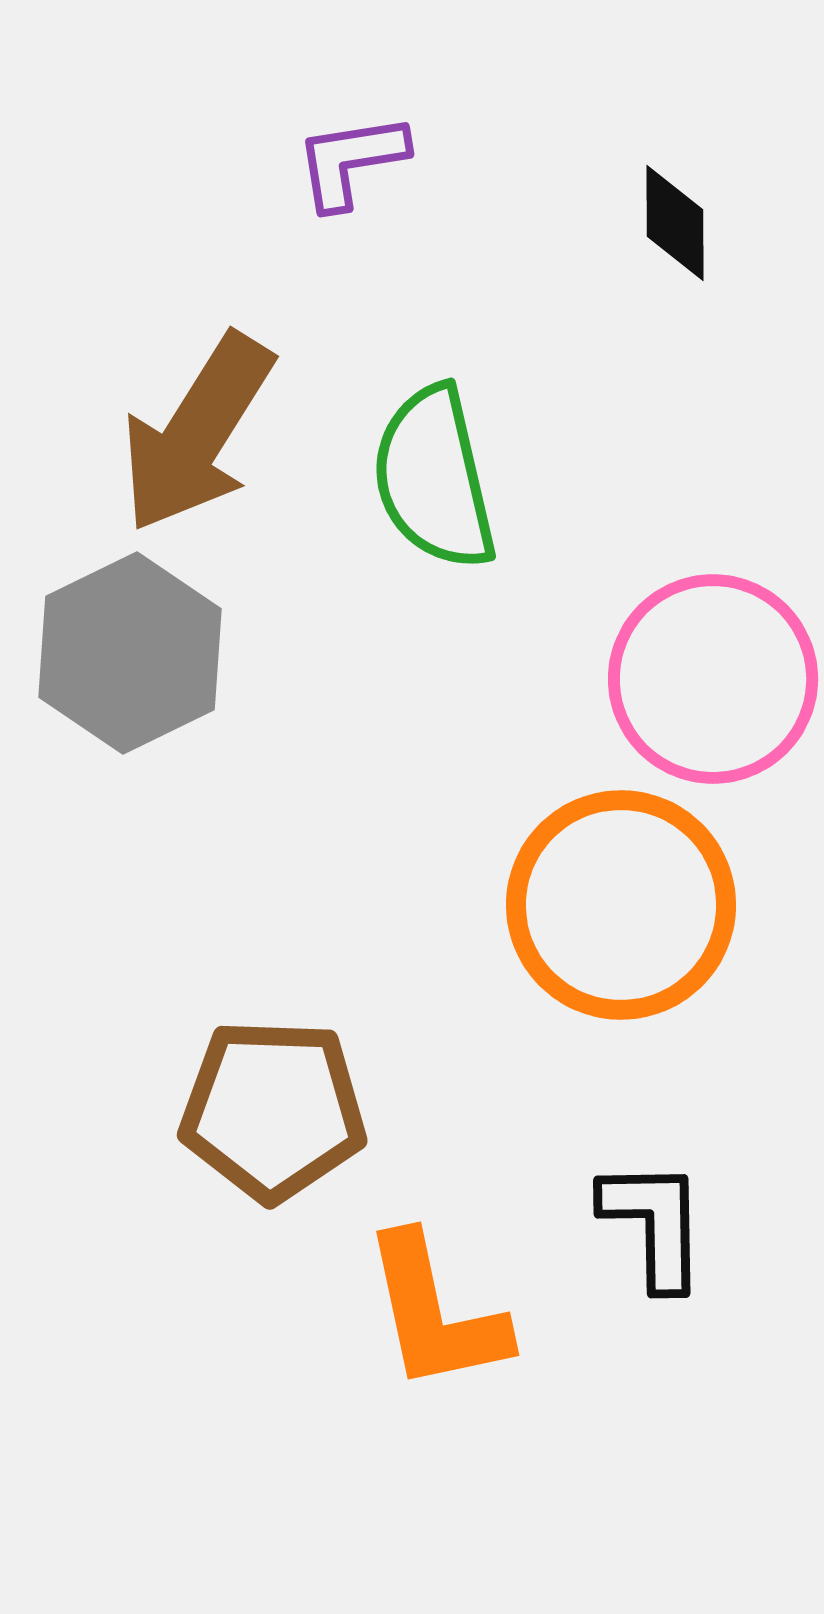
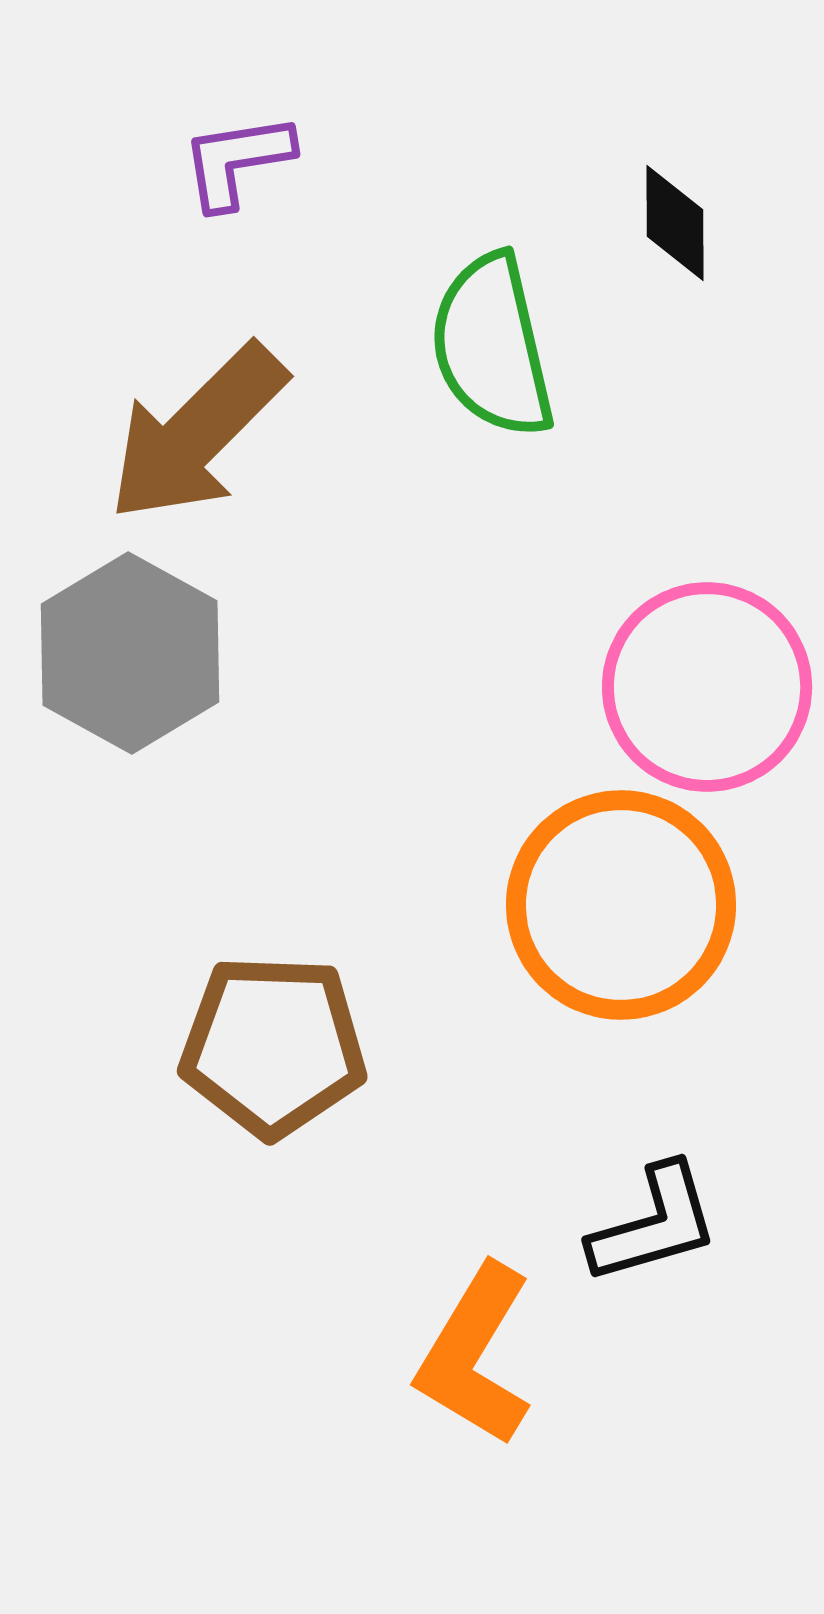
purple L-shape: moved 114 px left
brown arrow: rotated 13 degrees clockwise
green semicircle: moved 58 px right, 132 px up
gray hexagon: rotated 5 degrees counterclockwise
pink circle: moved 6 px left, 8 px down
brown pentagon: moved 64 px up
black L-shape: rotated 75 degrees clockwise
orange L-shape: moved 40 px right, 42 px down; rotated 43 degrees clockwise
